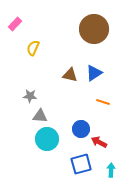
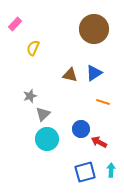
gray star: rotated 24 degrees counterclockwise
gray triangle: moved 3 px right, 2 px up; rotated 49 degrees counterclockwise
blue square: moved 4 px right, 8 px down
